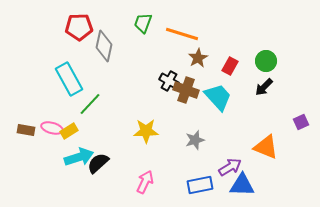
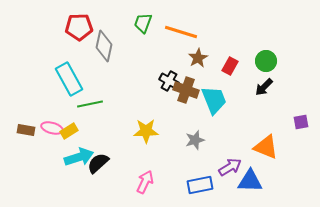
orange line: moved 1 px left, 2 px up
cyan trapezoid: moved 4 px left, 3 px down; rotated 20 degrees clockwise
green line: rotated 35 degrees clockwise
purple square: rotated 14 degrees clockwise
blue triangle: moved 8 px right, 4 px up
